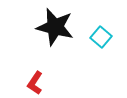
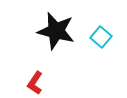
black star: moved 1 px right, 4 px down
